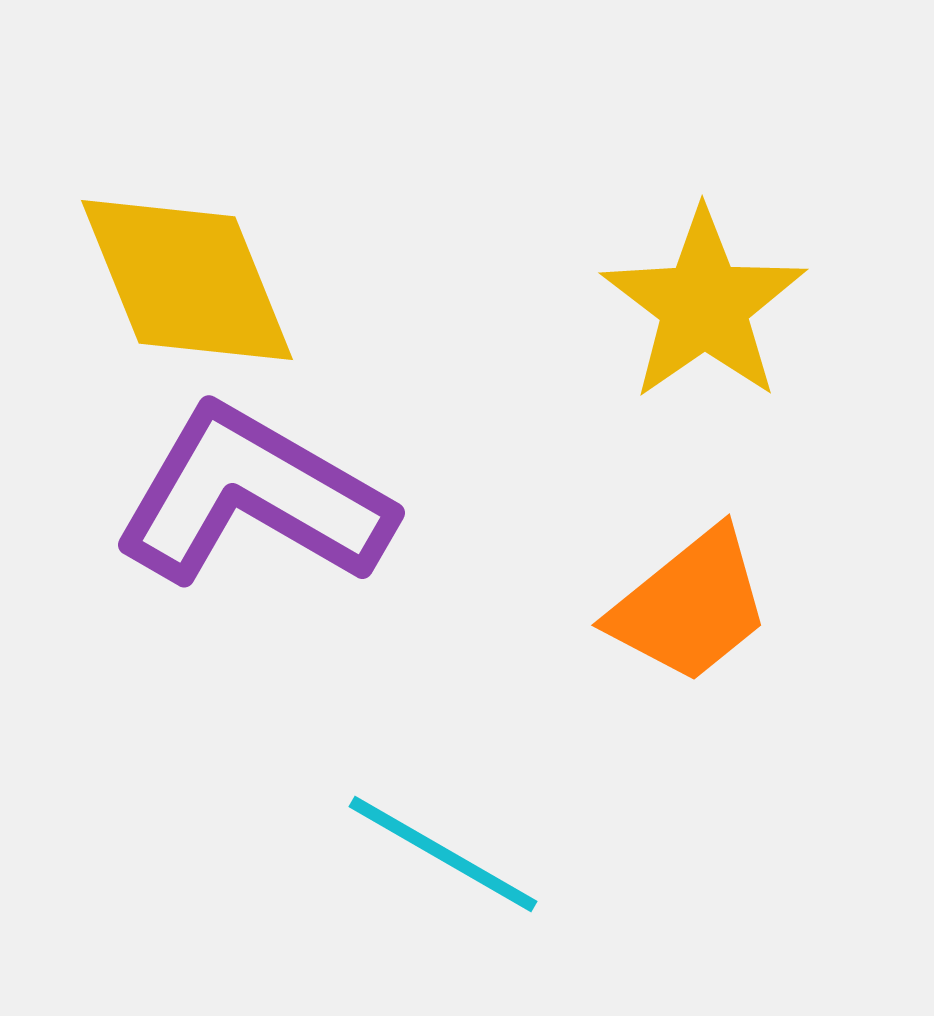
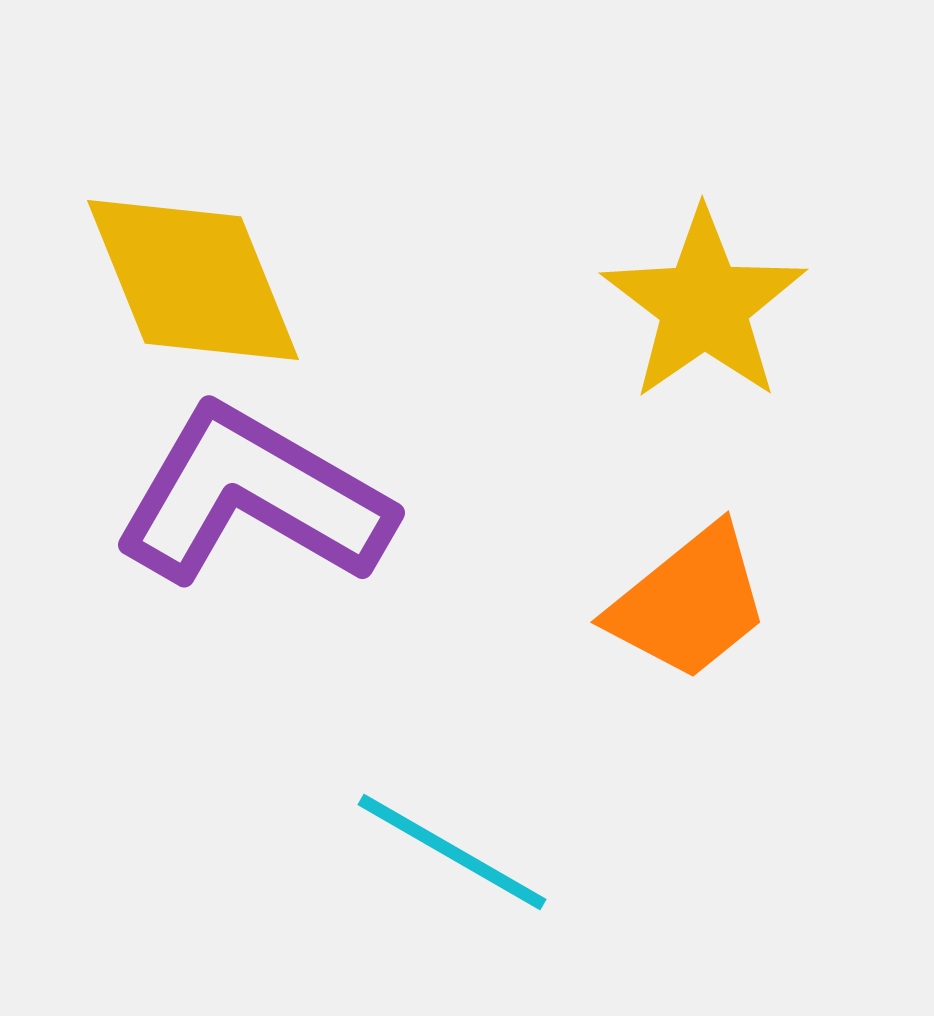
yellow diamond: moved 6 px right
orange trapezoid: moved 1 px left, 3 px up
cyan line: moved 9 px right, 2 px up
